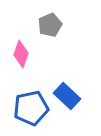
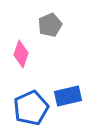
blue rectangle: moved 1 px right; rotated 56 degrees counterclockwise
blue pentagon: rotated 12 degrees counterclockwise
